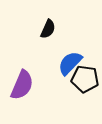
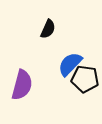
blue semicircle: moved 1 px down
purple semicircle: rotated 8 degrees counterclockwise
